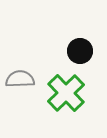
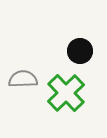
gray semicircle: moved 3 px right
